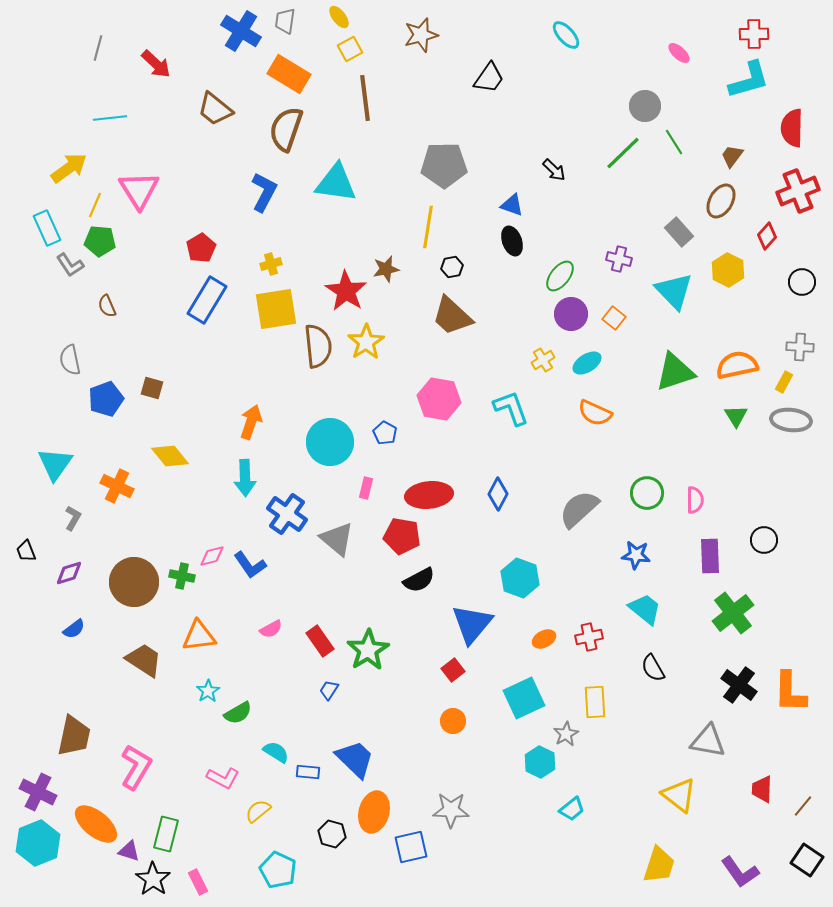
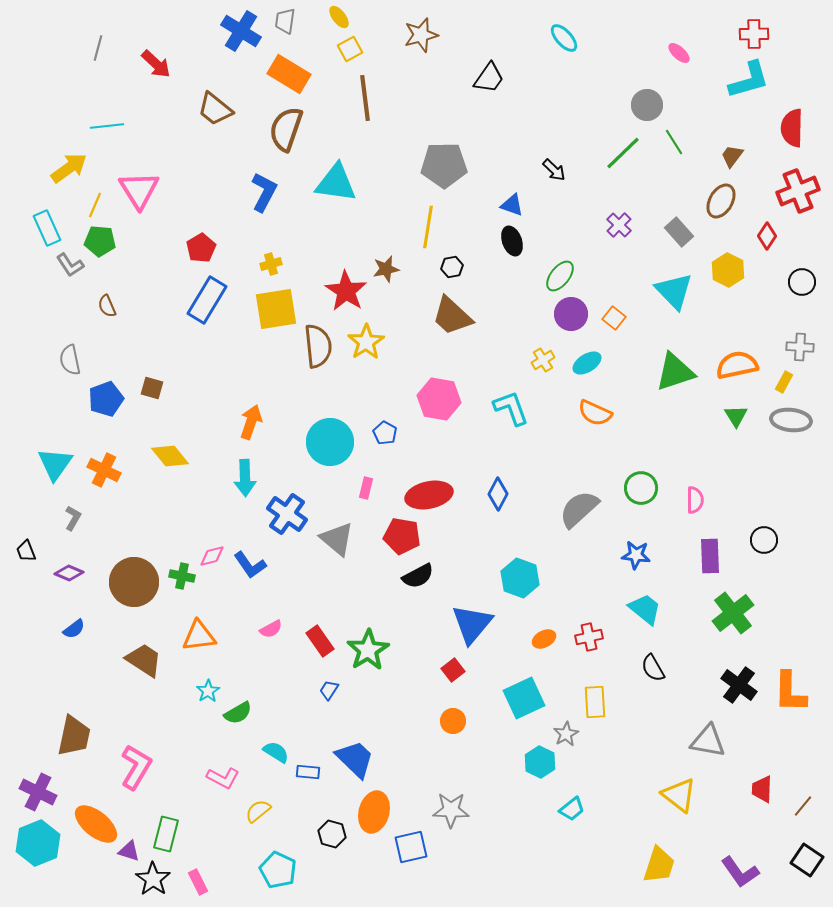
cyan ellipse at (566, 35): moved 2 px left, 3 px down
gray circle at (645, 106): moved 2 px right, 1 px up
cyan line at (110, 118): moved 3 px left, 8 px down
red diamond at (767, 236): rotated 8 degrees counterclockwise
purple cross at (619, 259): moved 34 px up; rotated 30 degrees clockwise
orange cross at (117, 486): moved 13 px left, 16 px up
green circle at (647, 493): moved 6 px left, 5 px up
red ellipse at (429, 495): rotated 6 degrees counterclockwise
purple diamond at (69, 573): rotated 40 degrees clockwise
black semicircle at (419, 580): moved 1 px left, 4 px up
